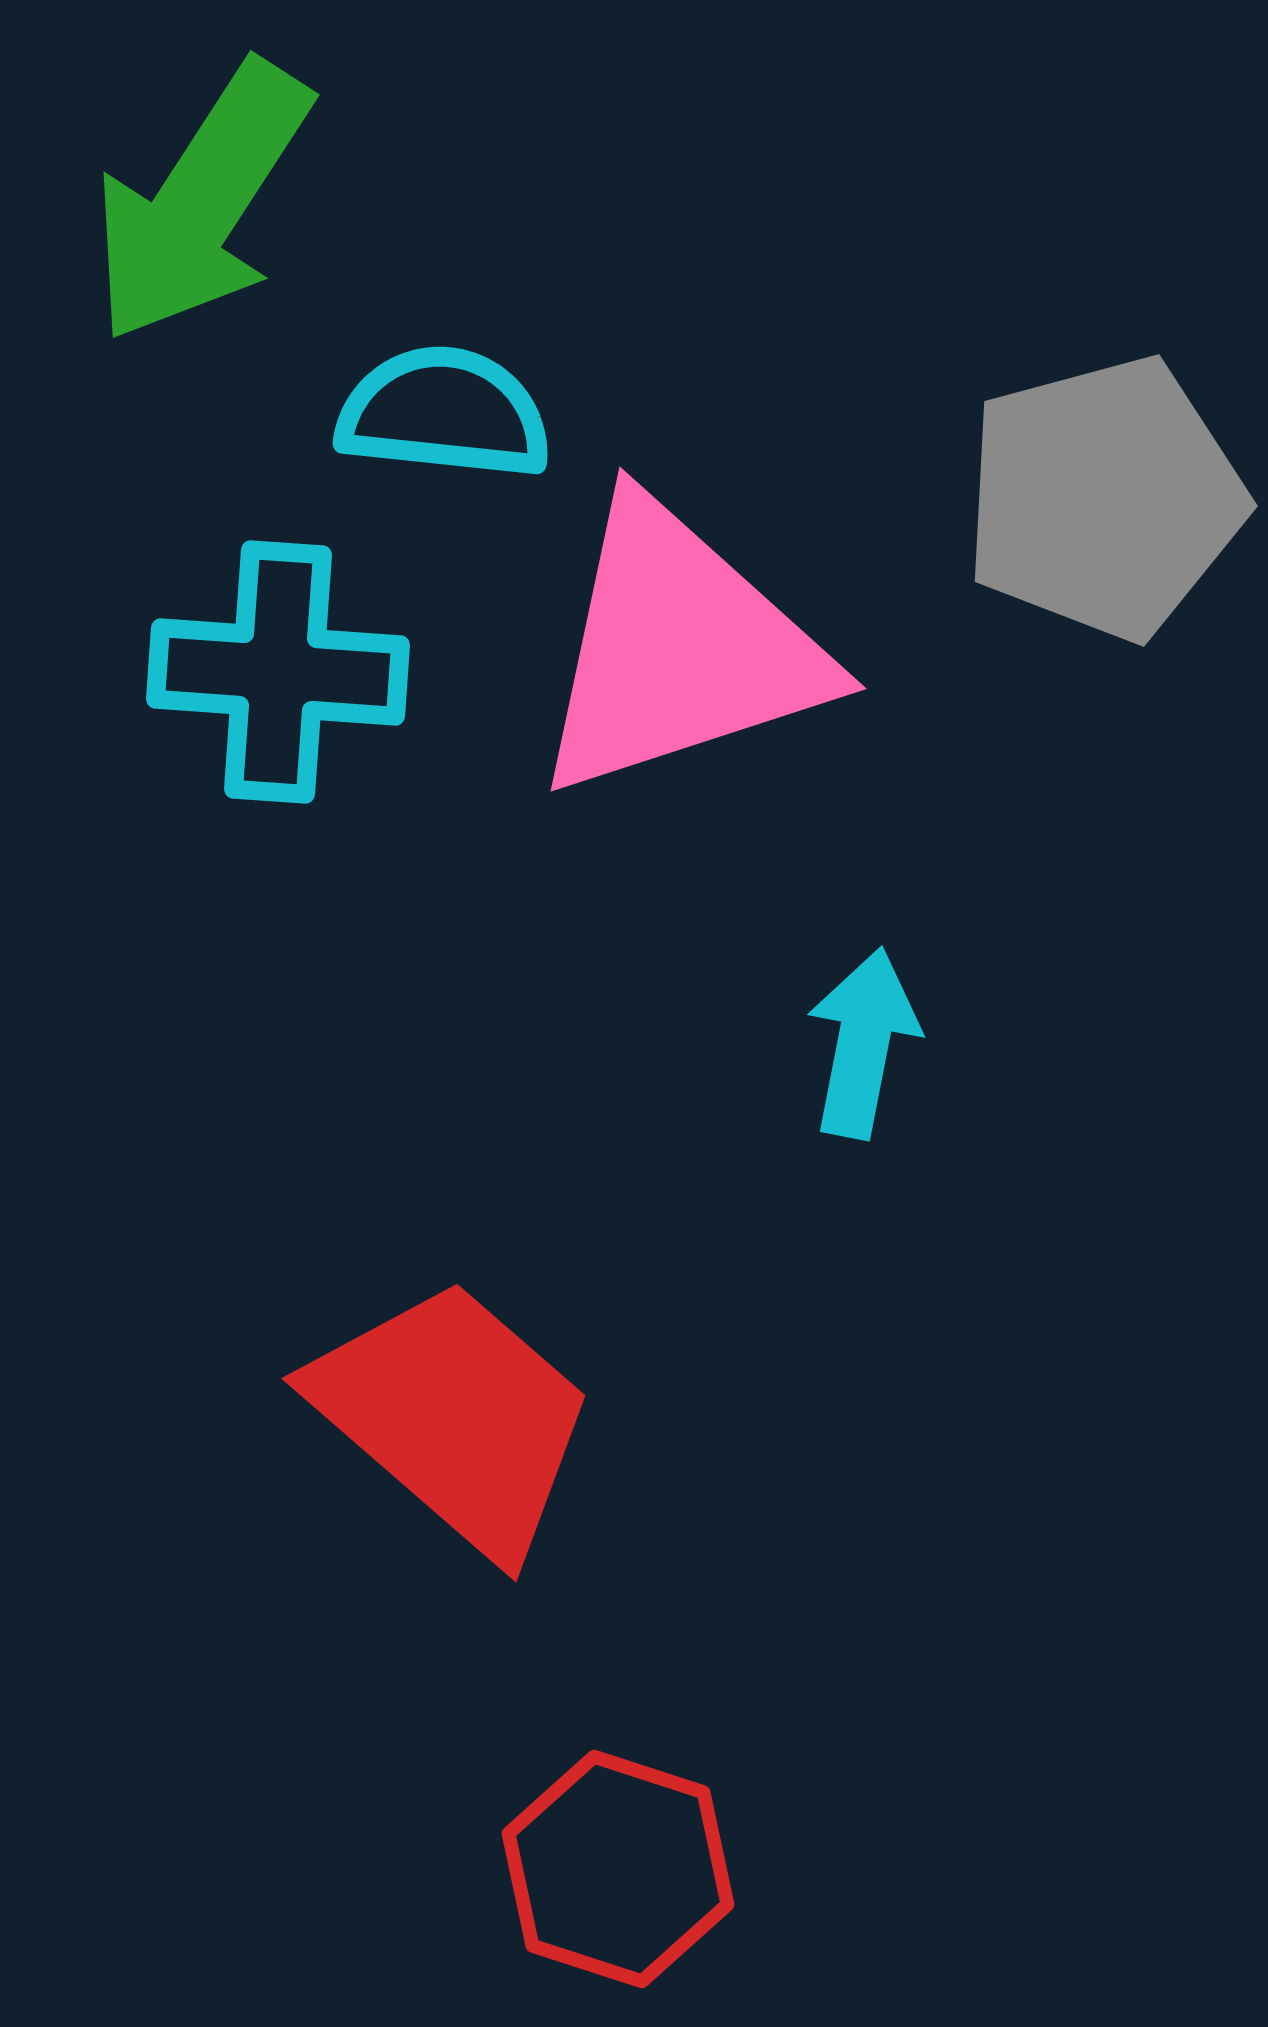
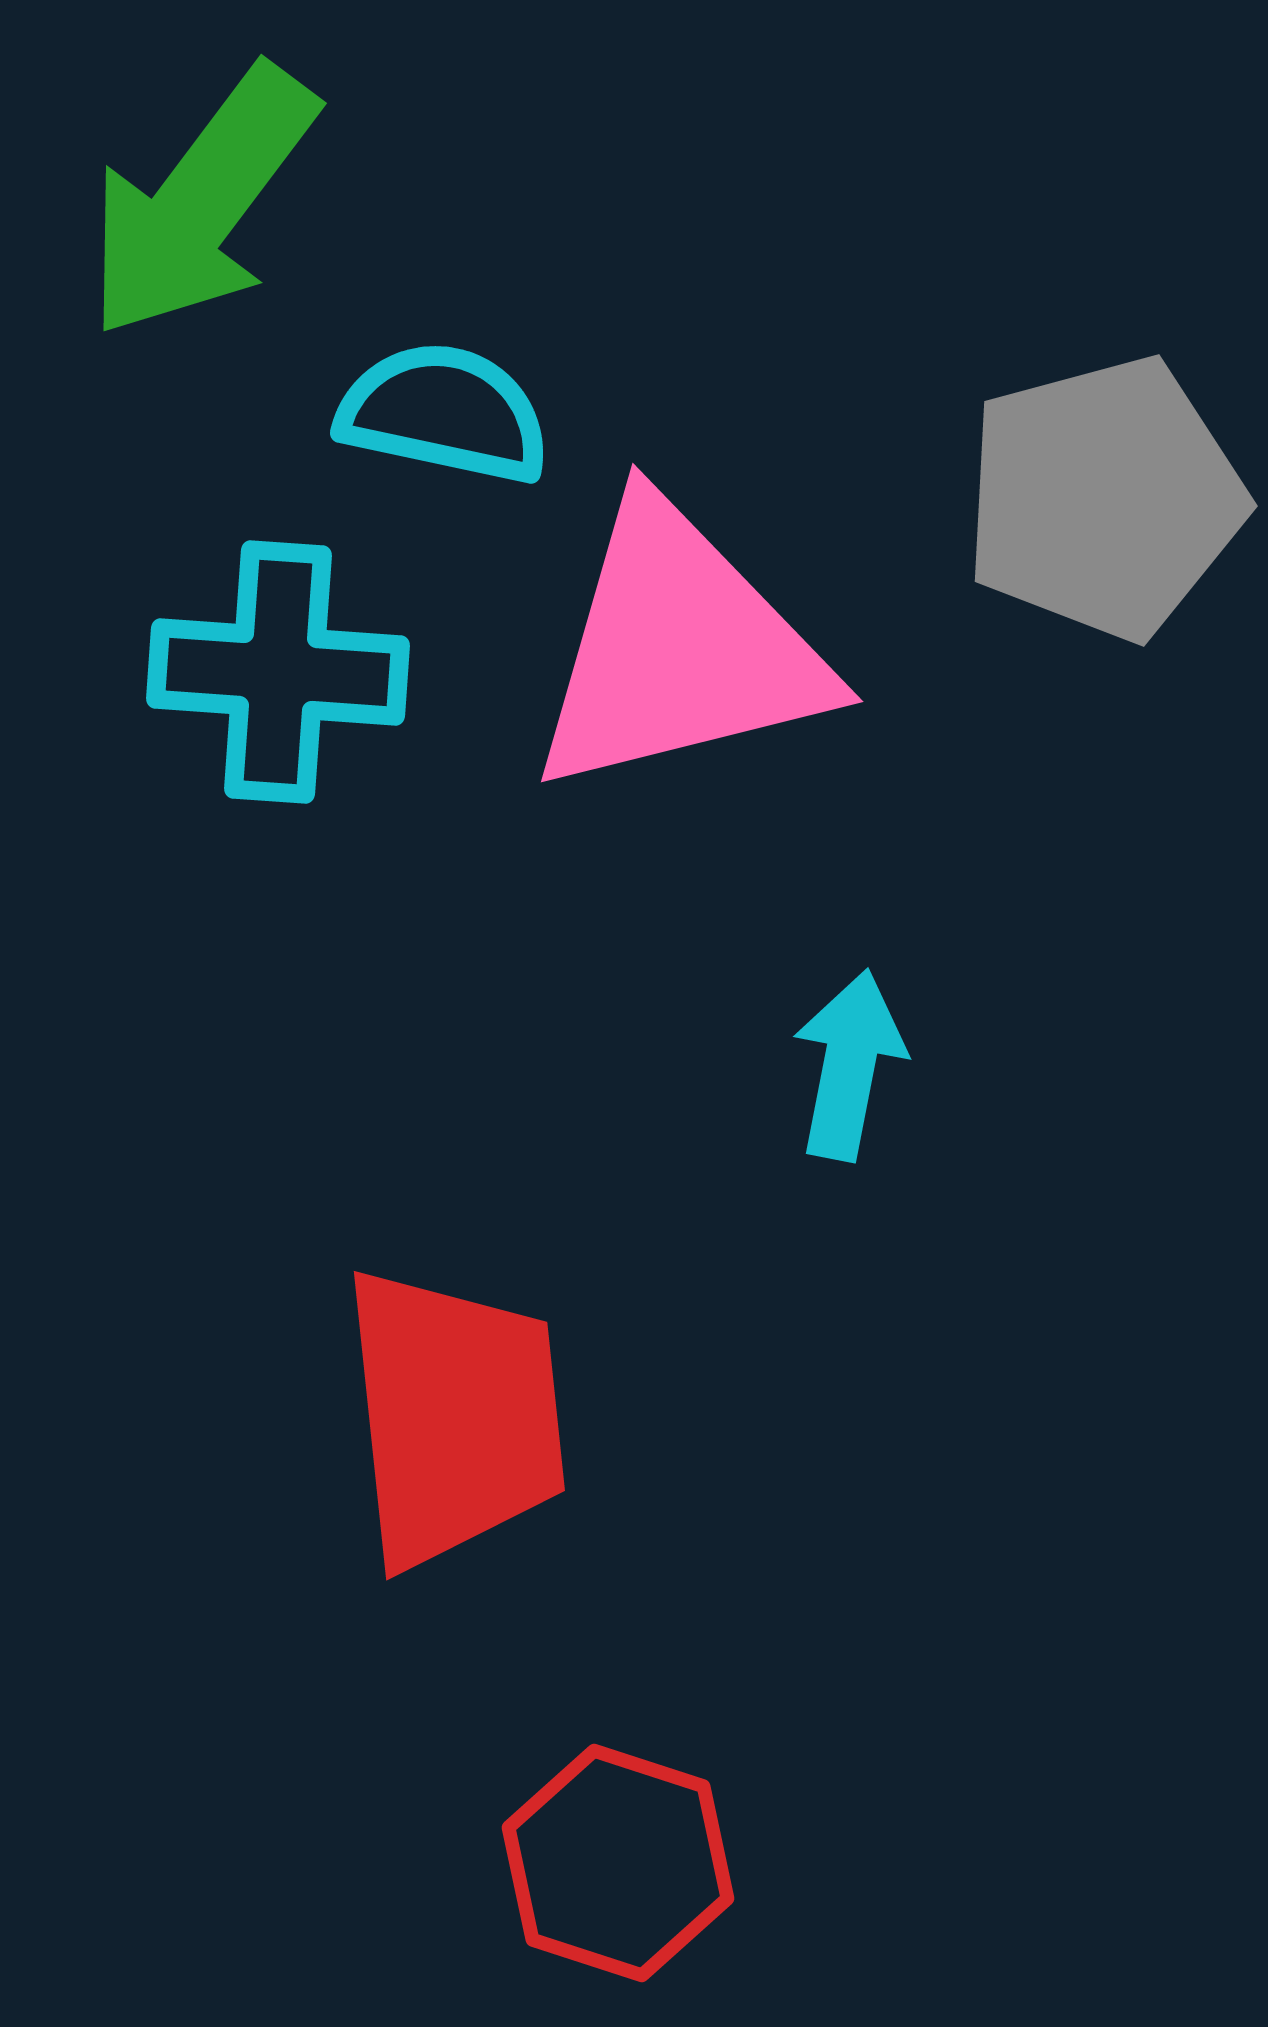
green arrow: rotated 4 degrees clockwise
cyan semicircle: rotated 6 degrees clockwise
pink triangle: rotated 4 degrees clockwise
cyan arrow: moved 14 px left, 22 px down
red trapezoid: rotated 43 degrees clockwise
red hexagon: moved 6 px up
